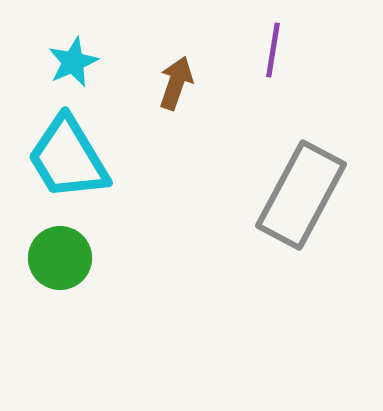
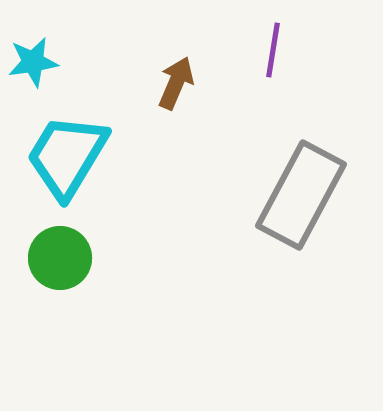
cyan star: moved 40 px left; rotated 15 degrees clockwise
brown arrow: rotated 4 degrees clockwise
cyan trapezoid: moved 1 px left, 2 px up; rotated 62 degrees clockwise
